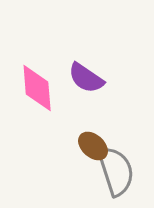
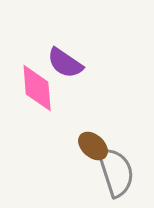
purple semicircle: moved 21 px left, 15 px up
gray semicircle: moved 1 px down
